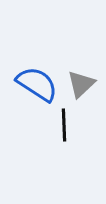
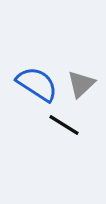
black line: rotated 56 degrees counterclockwise
